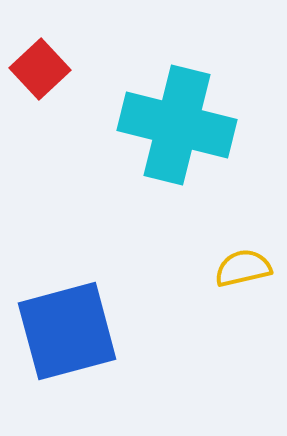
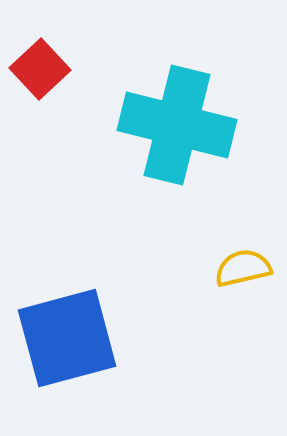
blue square: moved 7 px down
